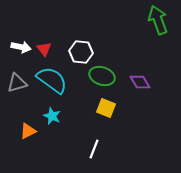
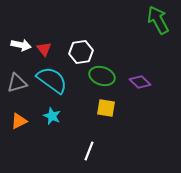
green arrow: rotated 8 degrees counterclockwise
white arrow: moved 2 px up
white hexagon: rotated 15 degrees counterclockwise
purple diamond: rotated 15 degrees counterclockwise
yellow square: rotated 12 degrees counterclockwise
orange triangle: moved 9 px left, 10 px up
white line: moved 5 px left, 2 px down
